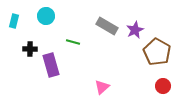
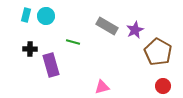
cyan rectangle: moved 12 px right, 6 px up
brown pentagon: moved 1 px right
pink triangle: rotated 28 degrees clockwise
